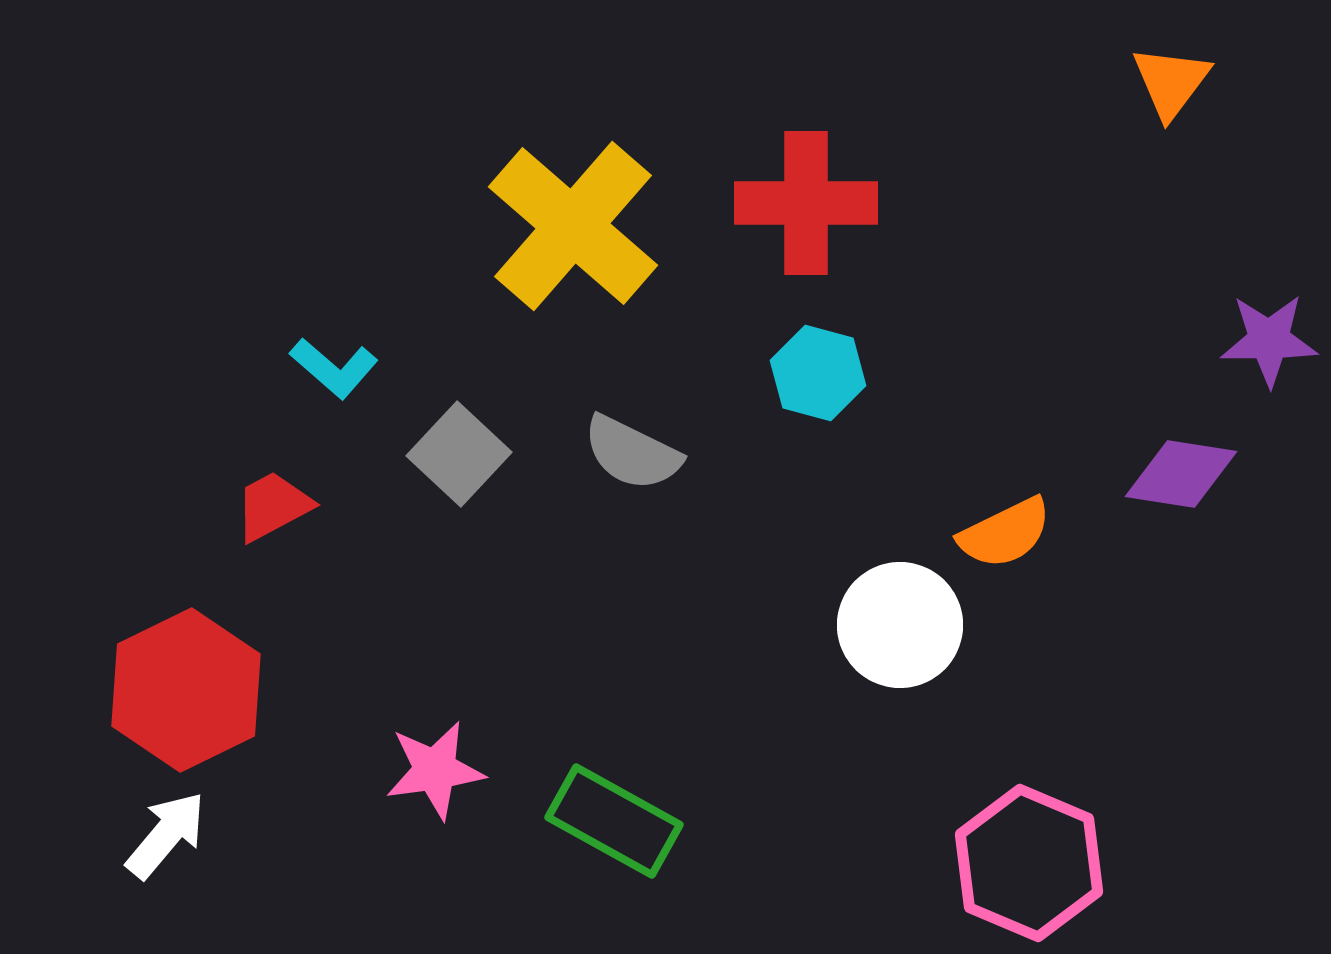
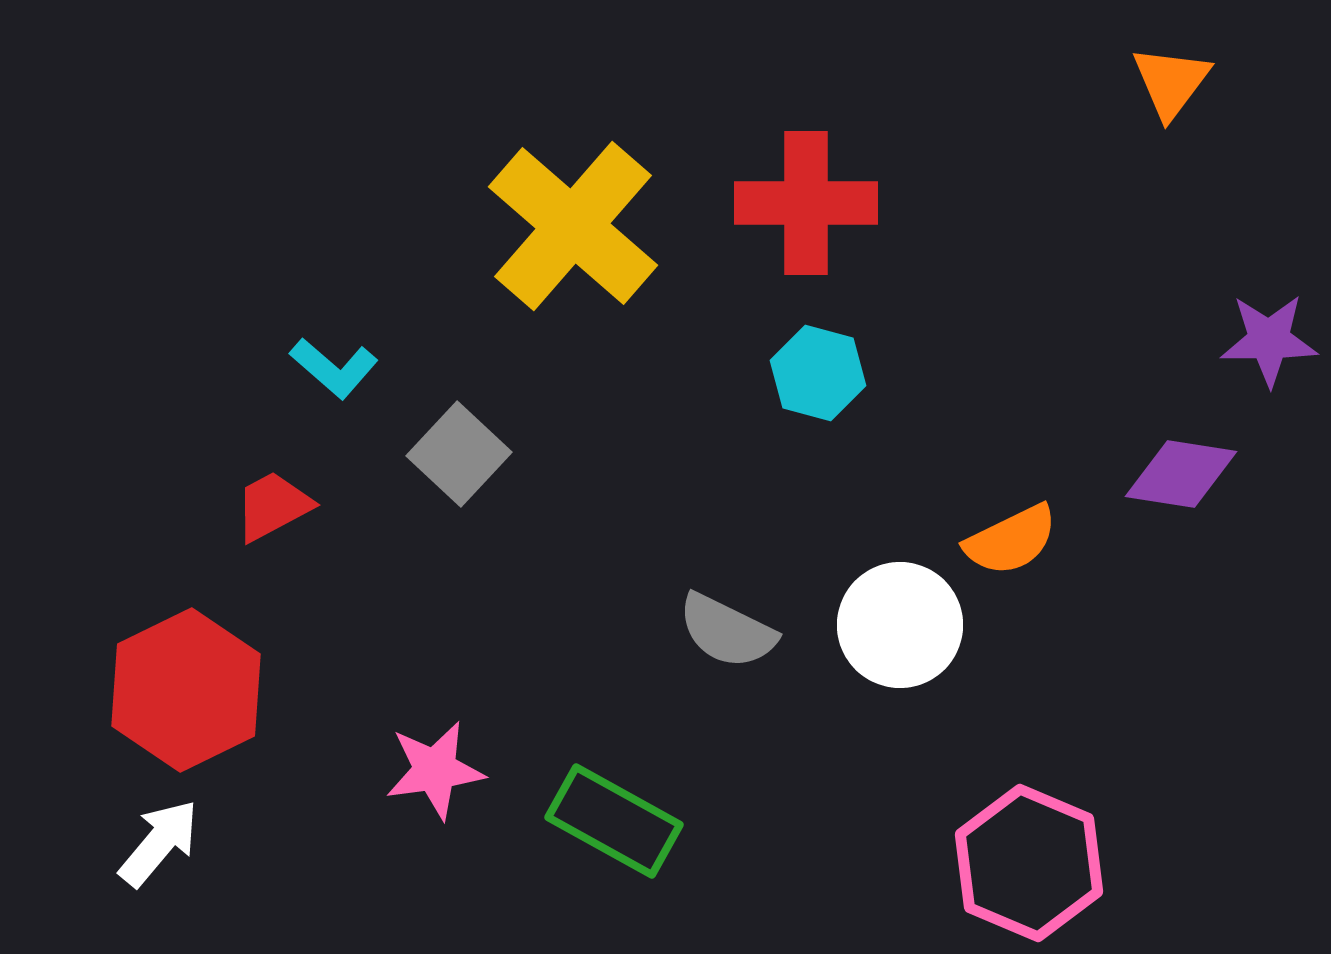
gray semicircle: moved 95 px right, 178 px down
orange semicircle: moved 6 px right, 7 px down
white arrow: moved 7 px left, 8 px down
